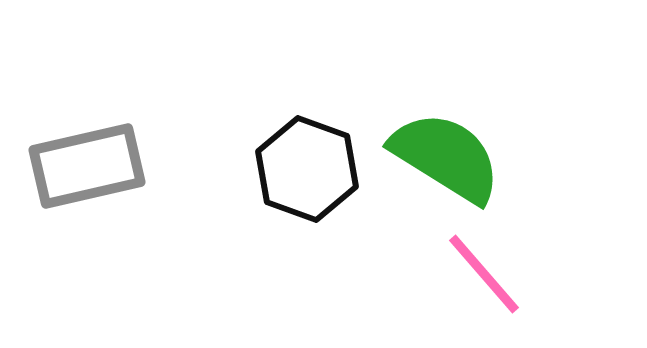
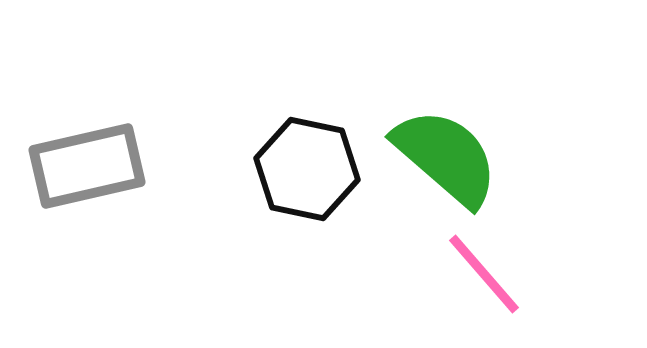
green semicircle: rotated 9 degrees clockwise
black hexagon: rotated 8 degrees counterclockwise
